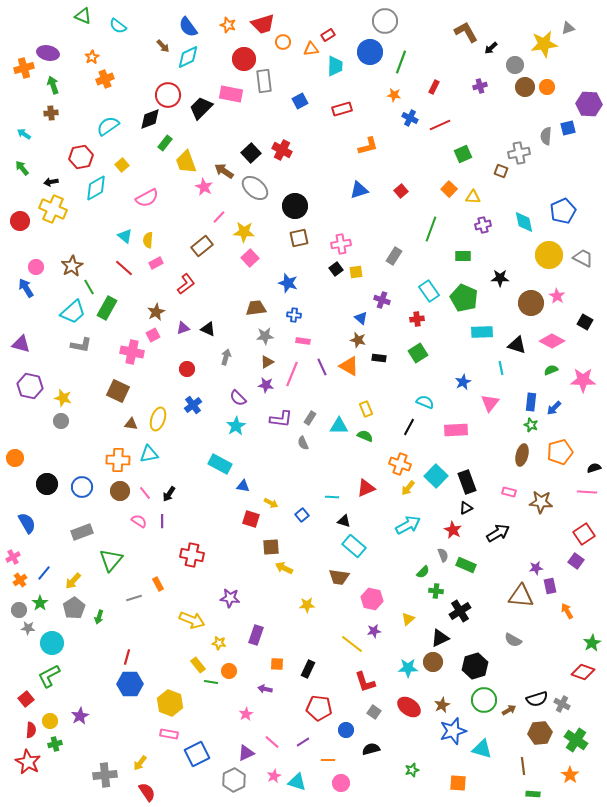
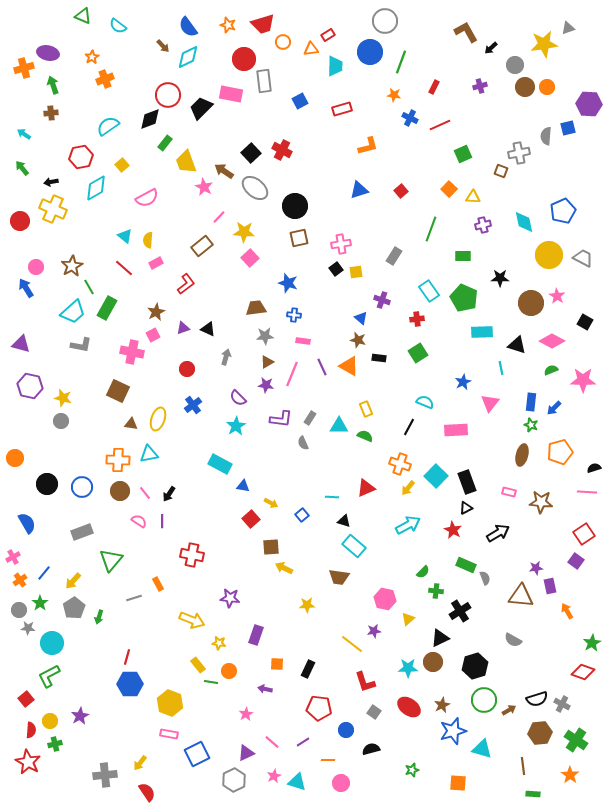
red square at (251, 519): rotated 30 degrees clockwise
gray semicircle at (443, 555): moved 42 px right, 23 px down
pink hexagon at (372, 599): moved 13 px right
